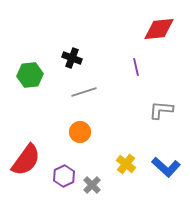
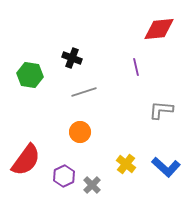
green hexagon: rotated 15 degrees clockwise
